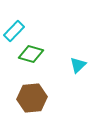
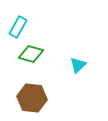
cyan rectangle: moved 4 px right, 4 px up; rotated 15 degrees counterclockwise
brown hexagon: rotated 12 degrees clockwise
